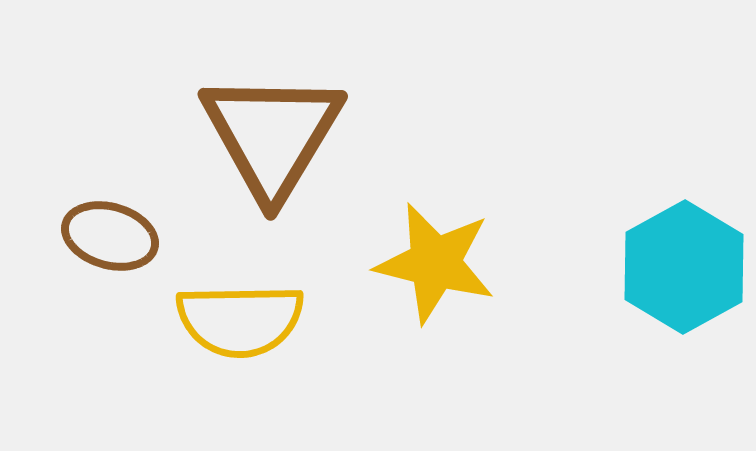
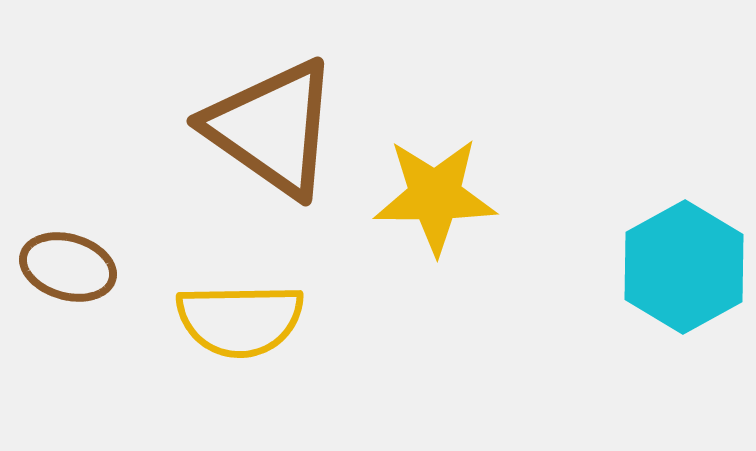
brown triangle: moved 7 px up; rotated 26 degrees counterclockwise
brown ellipse: moved 42 px left, 31 px down
yellow star: moved 67 px up; rotated 14 degrees counterclockwise
